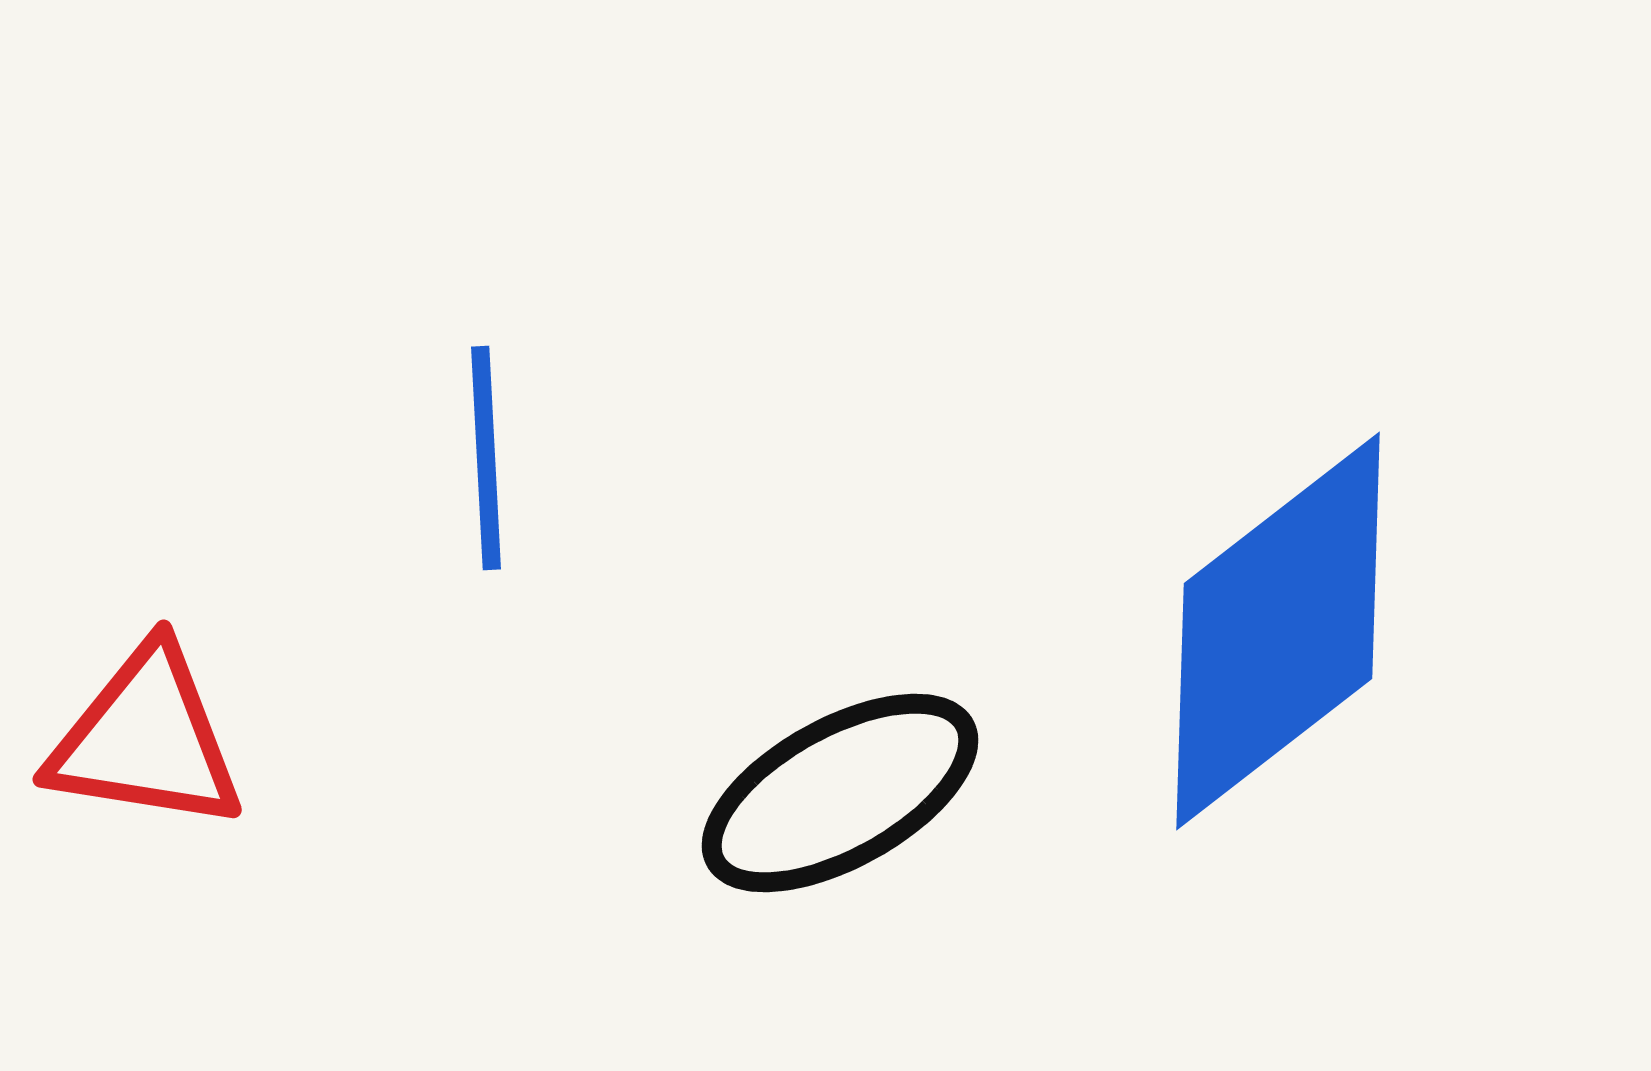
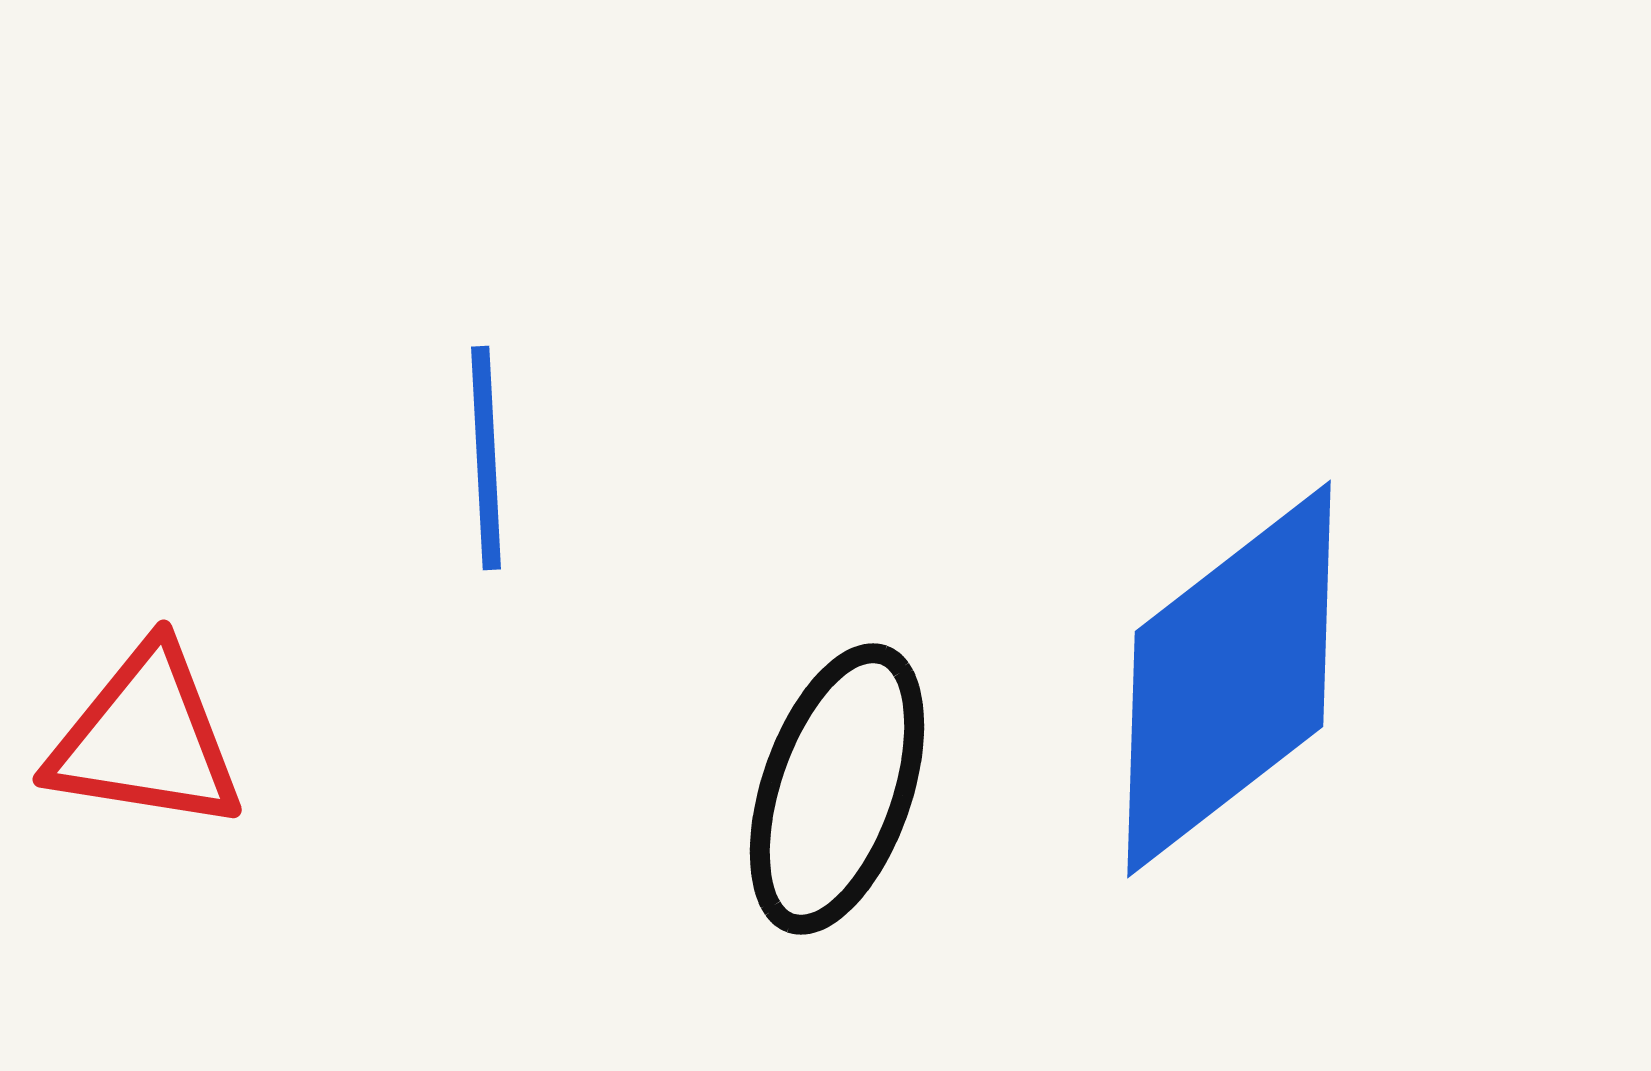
blue diamond: moved 49 px left, 48 px down
black ellipse: moved 3 px left, 4 px up; rotated 42 degrees counterclockwise
